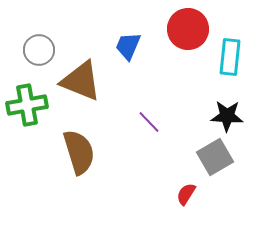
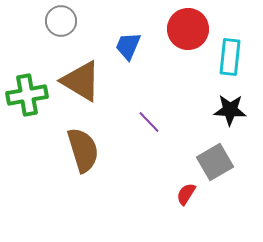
gray circle: moved 22 px right, 29 px up
brown triangle: rotated 9 degrees clockwise
green cross: moved 10 px up
black star: moved 3 px right, 6 px up
brown semicircle: moved 4 px right, 2 px up
gray square: moved 5 px down
